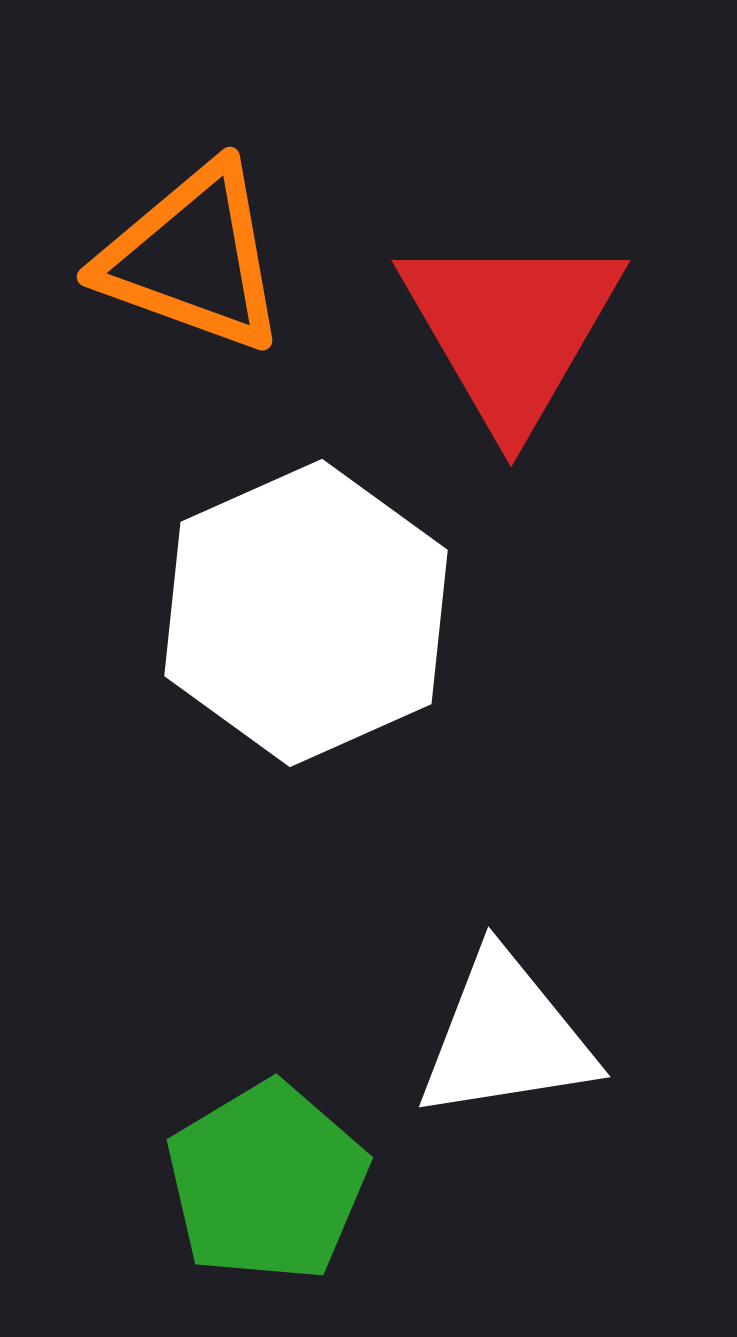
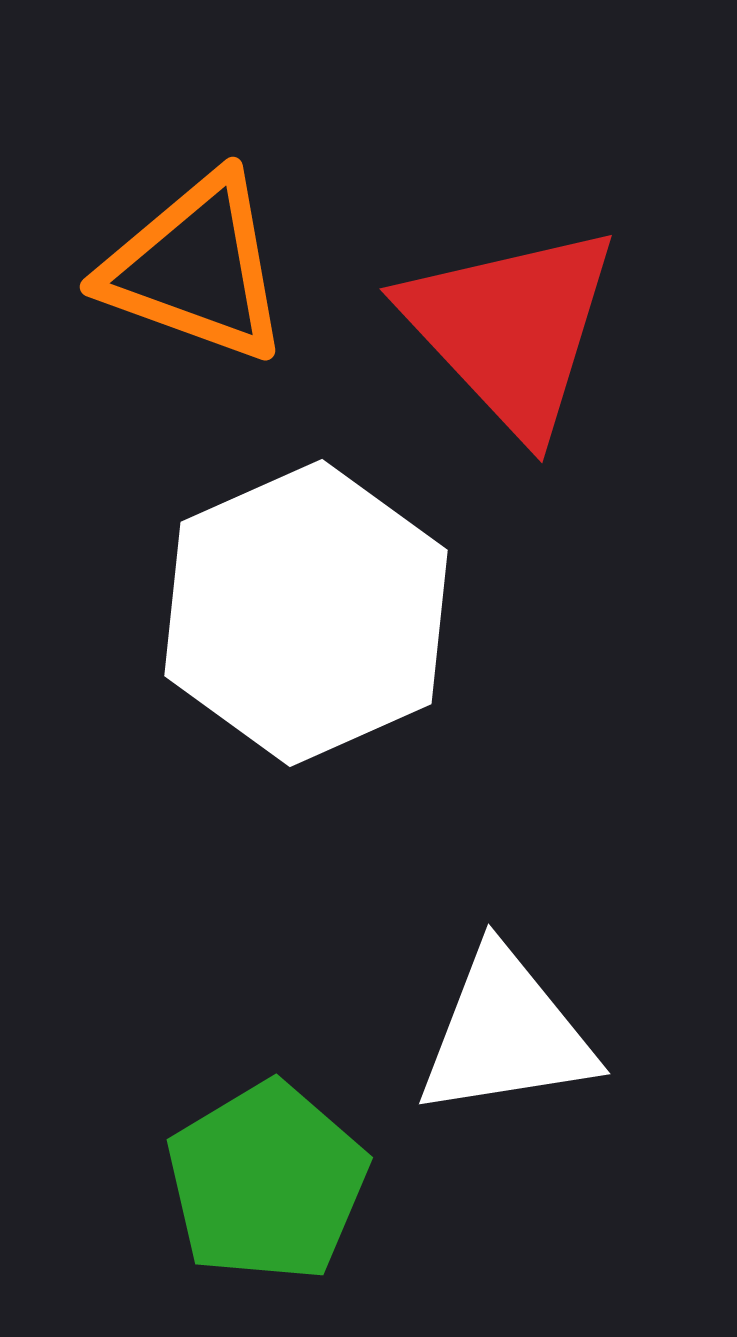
orange triangle: moved 3 px right, 10 px down
red triangle: rotated 13 degrees counterclockwise
white triangle: moved 3 px up
